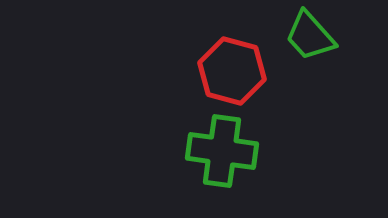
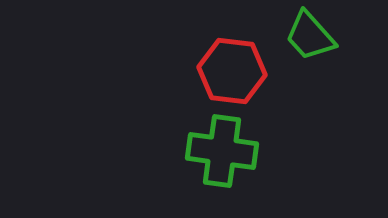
red hexagon: rotated 8 degrees counterclockwise
